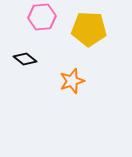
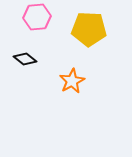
pink hexagon: moved 5 px left
orange star: rotated 10 degrees counterclockwise
